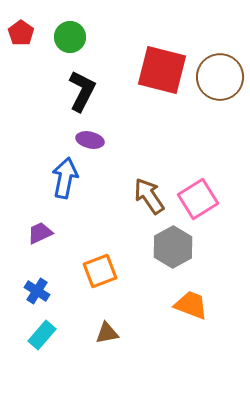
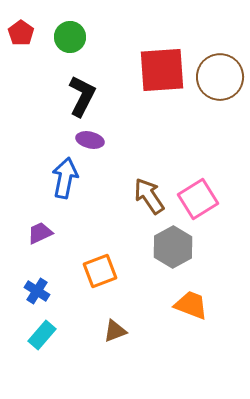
red square: rotated 18 degrees counterclockwise
black L-shape: moved 5 px down
brown triangle: moved 8 px right, 2 px up; rotated 10 degrees counterclockwise
